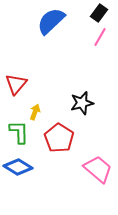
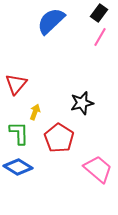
green L-shape: moved 1 px down
